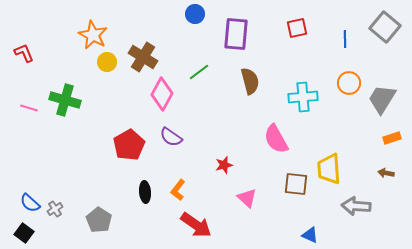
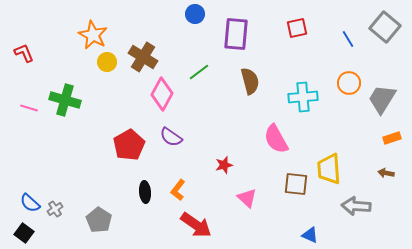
blue line: moved 3 px right; rotated 30 degrees counterclockwise
